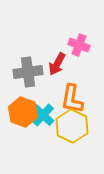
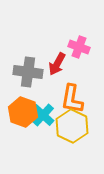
pink cross: moved 2 px down
gray cross: rotated 16 degrees clockwise
